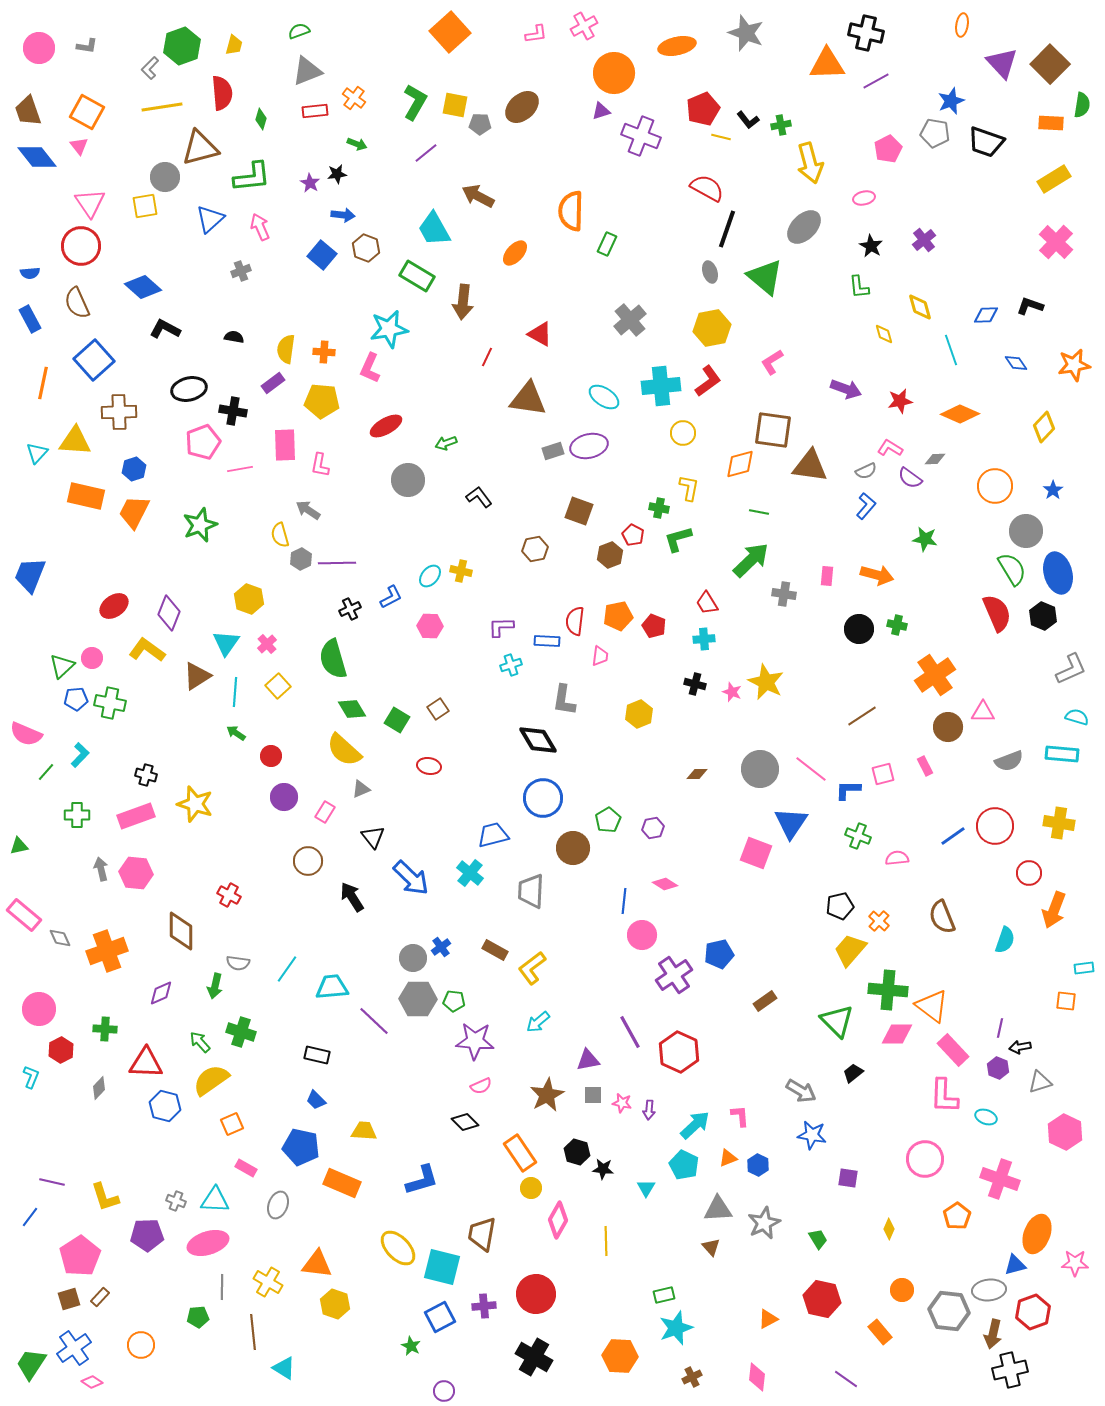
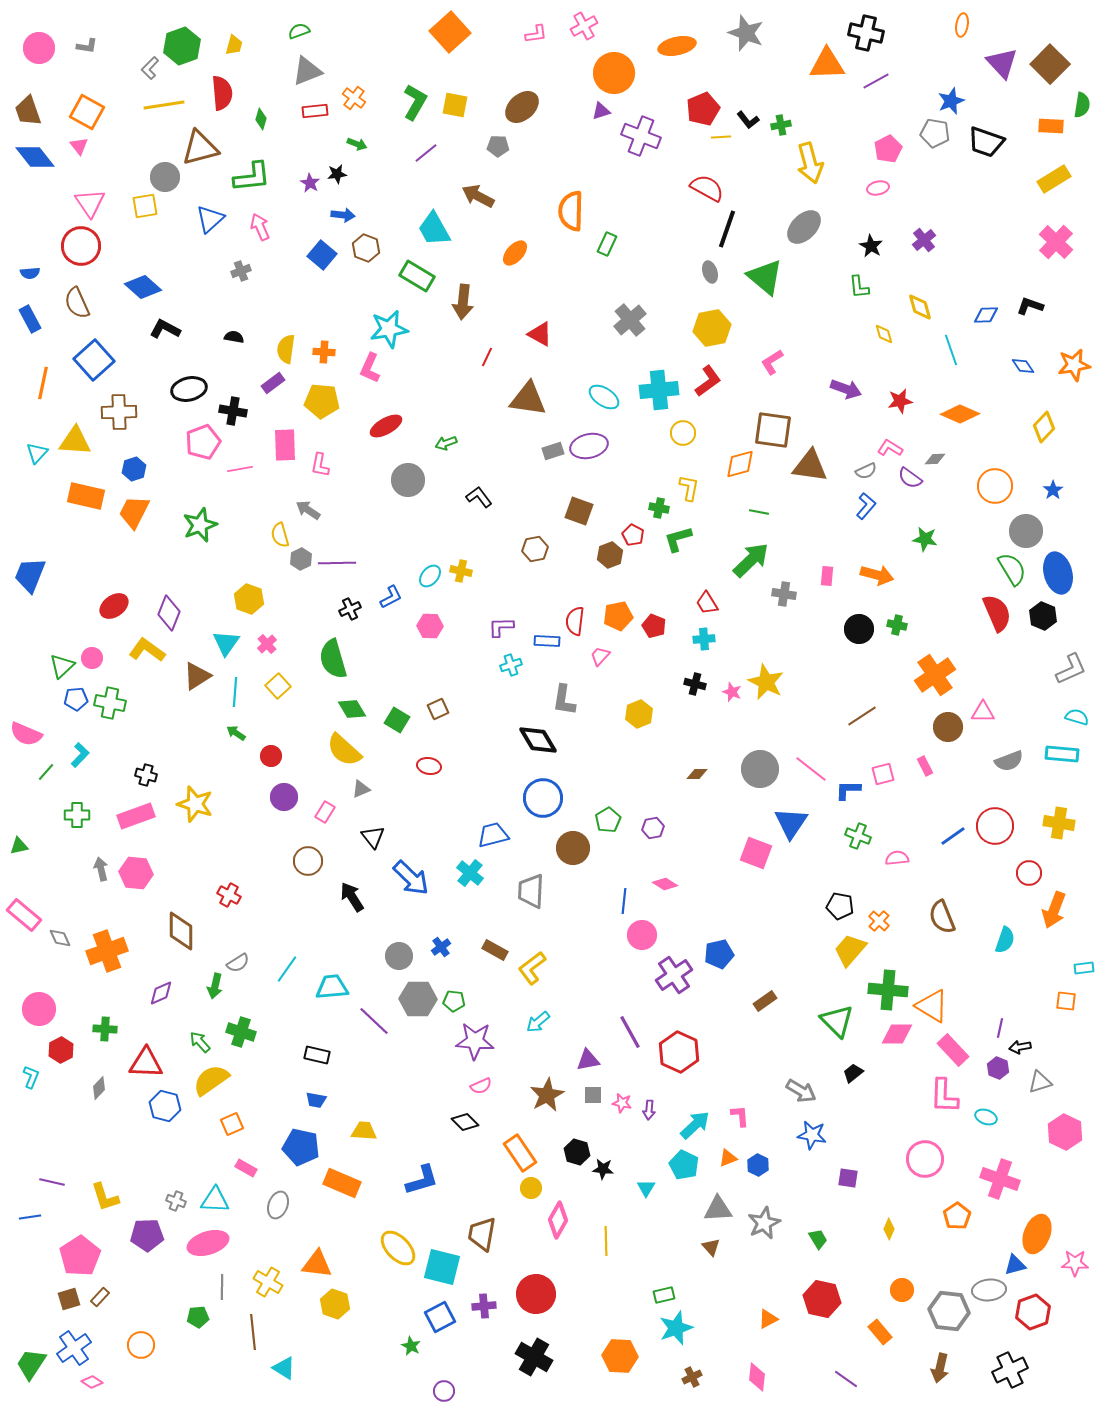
yellow line at (162, 107): moved 2 px right, 2 px up
orange rectangle at (1051, 123): moved 3 px down
gray pentagon at (480, 124): moved 18 px right, 22 px down
yellow line at (721, 137): rotated 18 degrees counterclockwise
blue diamond at (37, 157): moved 2 px left
pink ellipse at (864, 198): moved 14 px right, 10 px up
blue diamond at (1016, 363): moved 7 px right, 3 px down
cyan cross at (661, 386): moved 2 px left, 4 px down
pink trapezoid at (600, 656): rotated 145 degrees counterclockwise
brown square at (438, 709): rotated 10 degrees clockwise
black pentagon at (840, 906): rotated 24 degrees clockwise
gray circle at (413, 958): moved 14 px left, 2 px up
gray semicircle at (238, 963): rotated 40 degrees counterclockwise
orange triangle at (932, 1006): rotated 6 degrees counterclockwise
blue trapezoid at (316, 1100): rotated 35 degrees counterclockwise
blue line at (30, 1217): rotated 45 degrees clockwise
brown arrow at (993, 1334): moved 53 px left, 34 px down
black cross at (1010, 1370): rotated 12 degrees counterclockwise
